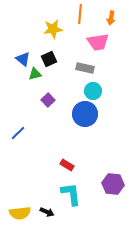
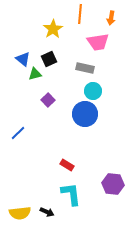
yellow star: rotated 24 degrees counterclockwise
